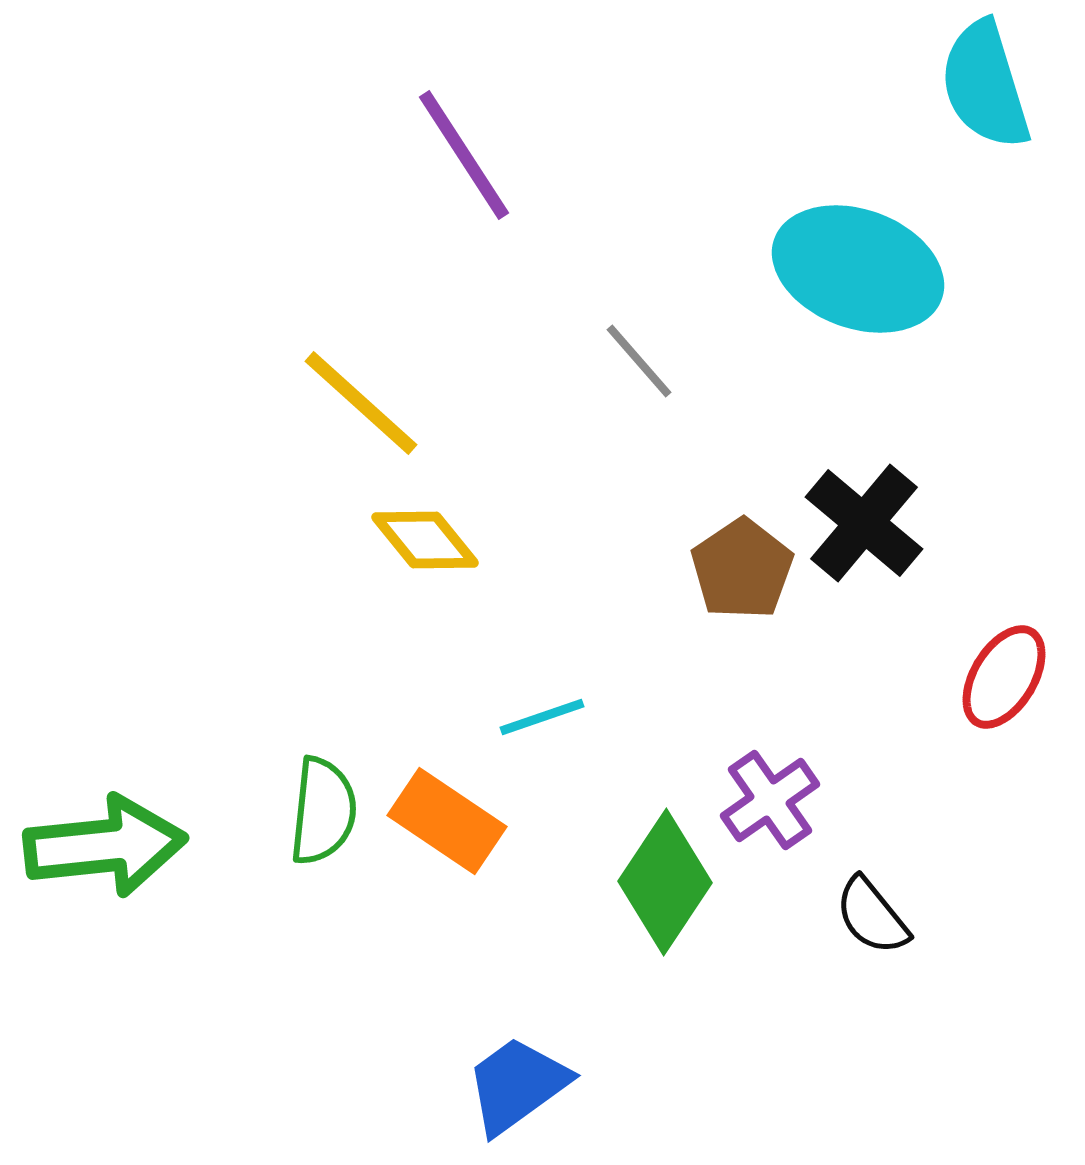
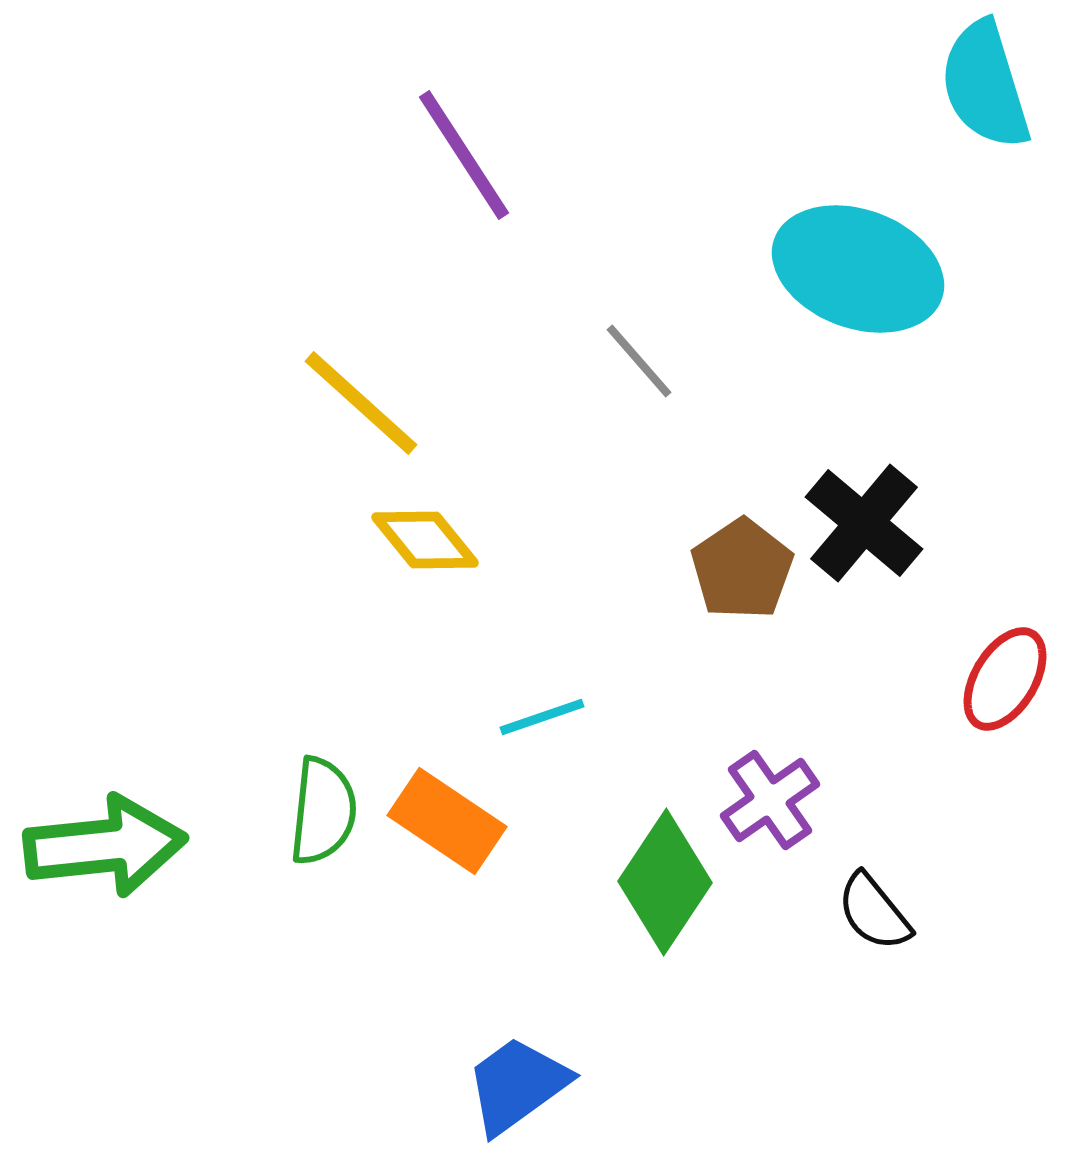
red ellipse: moved 1 px right, 2 px down
black semicircle: moved 2 px right, 4 px up
